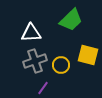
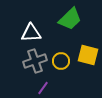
green trapezoid: moved 1 px left, 1 px up
yellow circle: moved 4 px up
